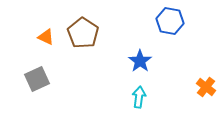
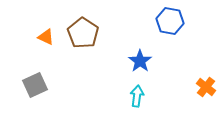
gray square: moved 2 px left, 6 px down
cyan arrow: moved 2 px left, 1 px up
